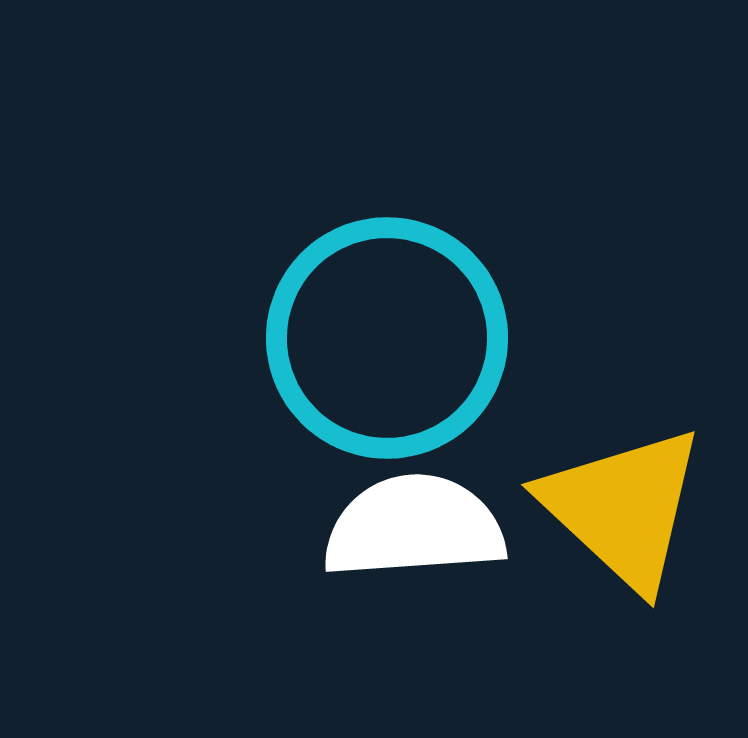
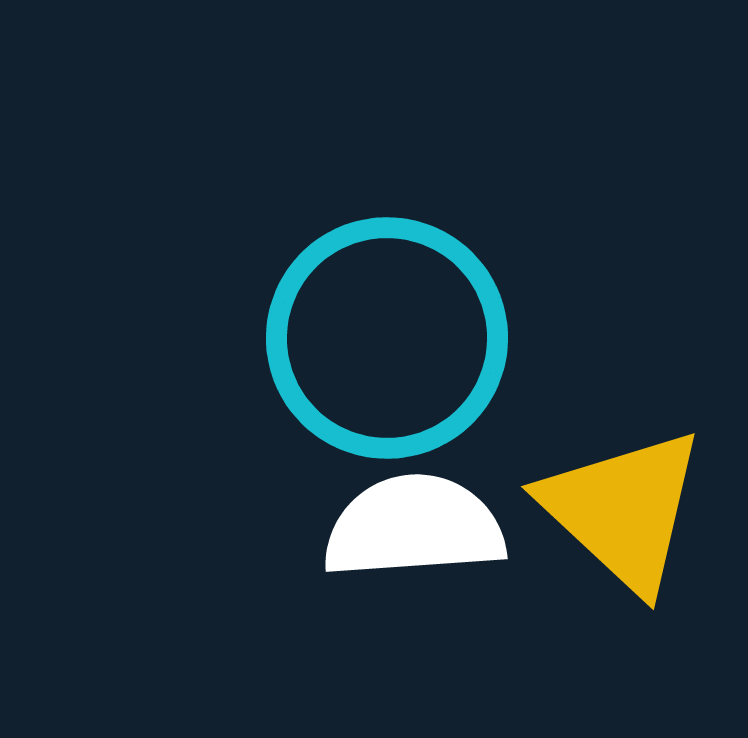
yellow triangle: moved 2 px down
